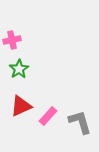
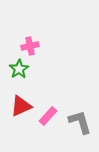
pink cross: moved 18 px right, 6 px down
